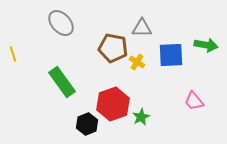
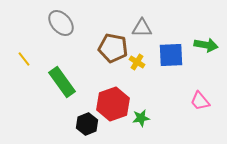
yellow line: moved 11 px right, 5 px down; rotated 21 degrees counterclockwise
pink trapezoid: moved 6 px right
green star: moved 1 px down; rotated 18 degrees clockwise
